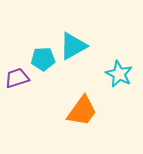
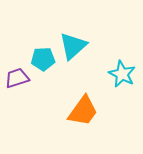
cyan triangle: rotated 12 degrees counterclockwise
cyan star: moved 3 px right
orange trapezoid: moved 1 px right
